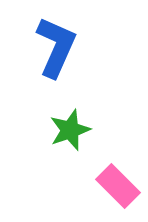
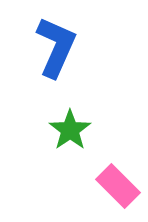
green star: rotated 15 degrees counterclockwise
